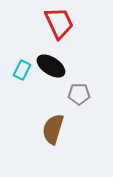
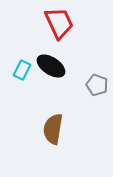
gray pentagon: moved 18 px right, 9 px up; rotated 20 degrees clockwise
brown semicircle: rotated 8 degrees counterclockwise
